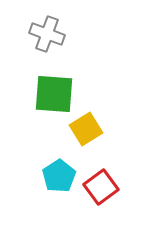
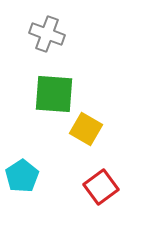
yellow square: rotated 28 degrees counterclockwise
cyan pentagon: moved 37 px left
